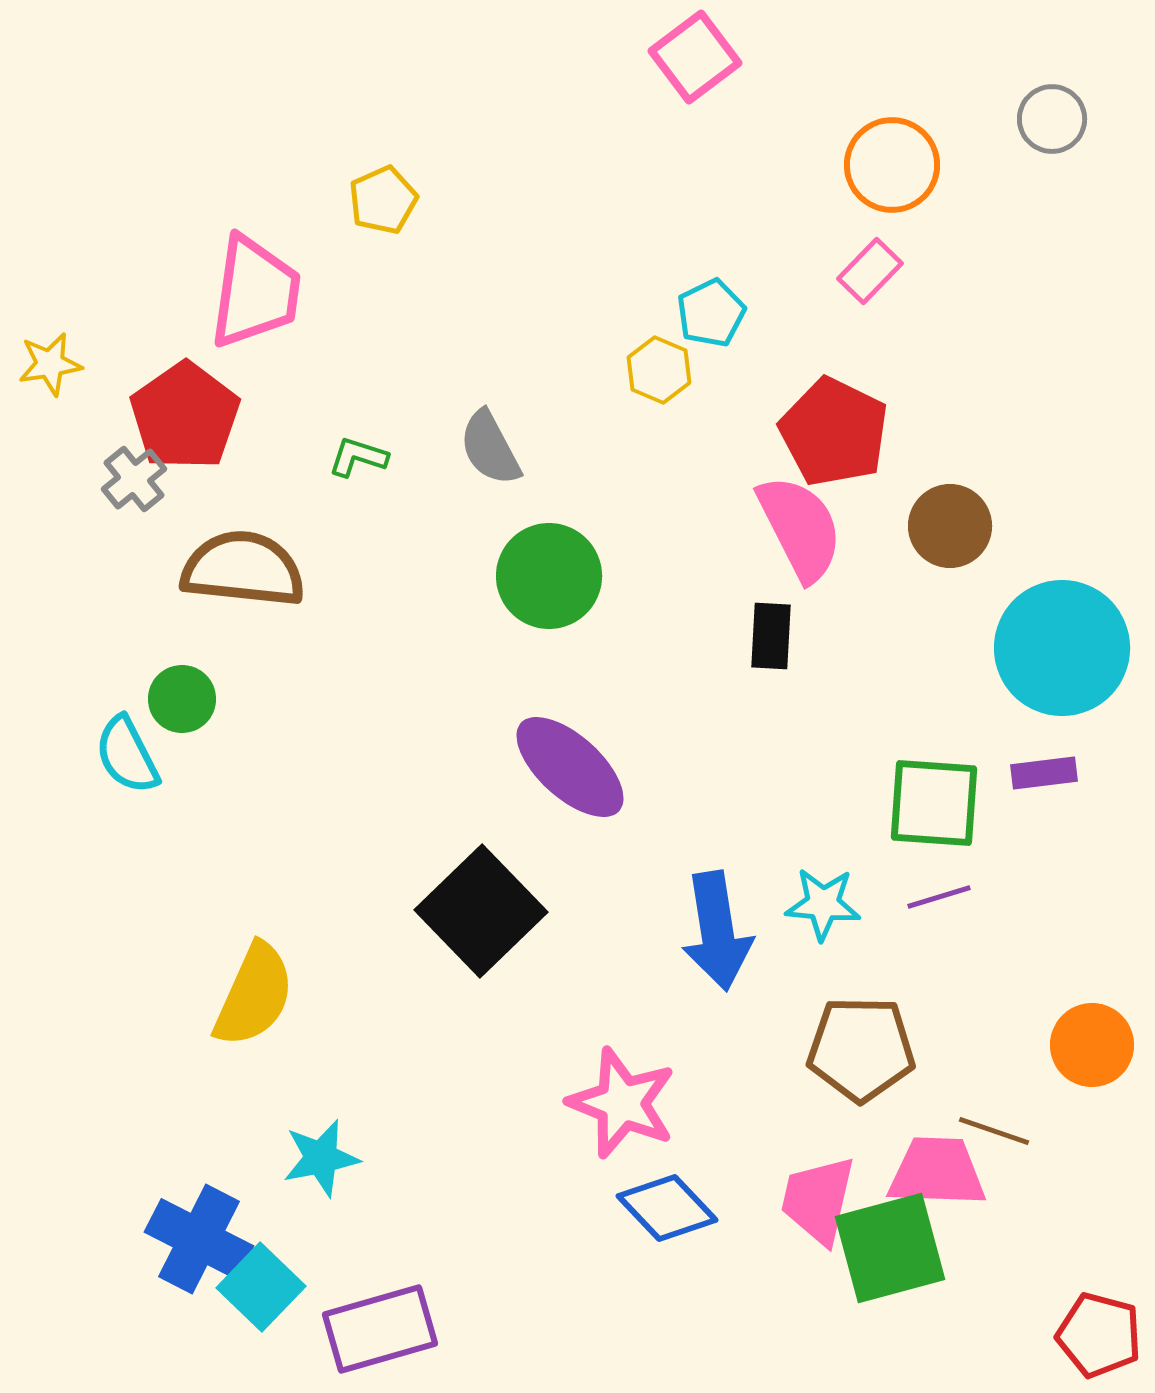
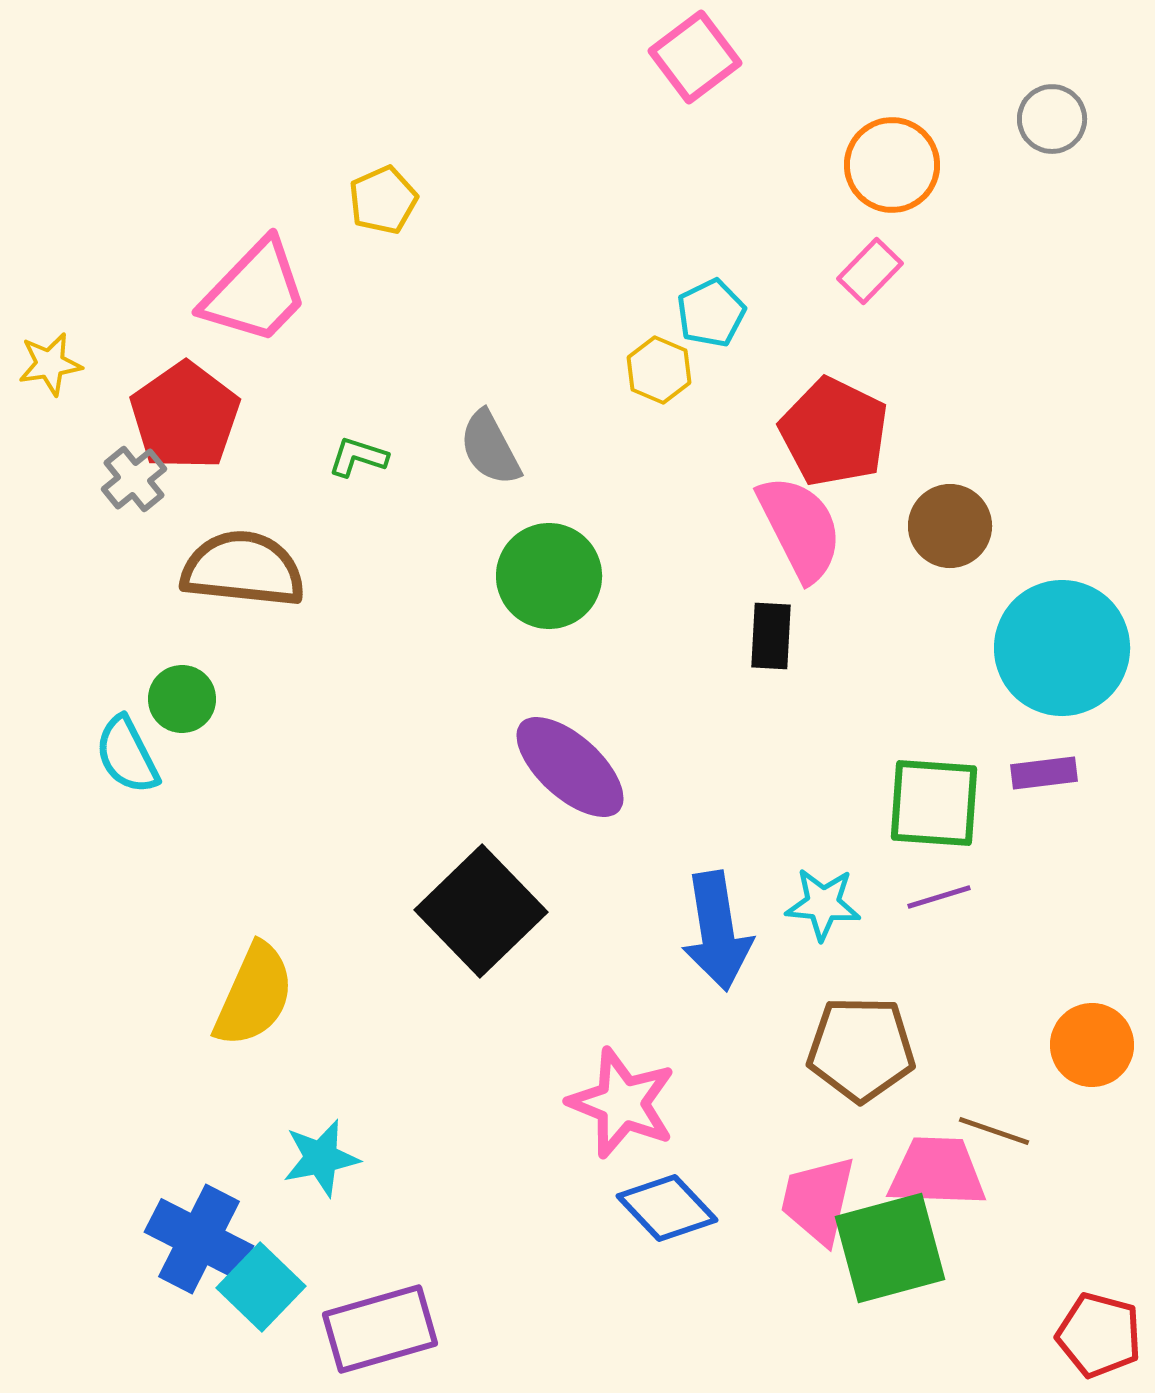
pink trapezoid at (255, 292): rotated 36 degrees clockwise
